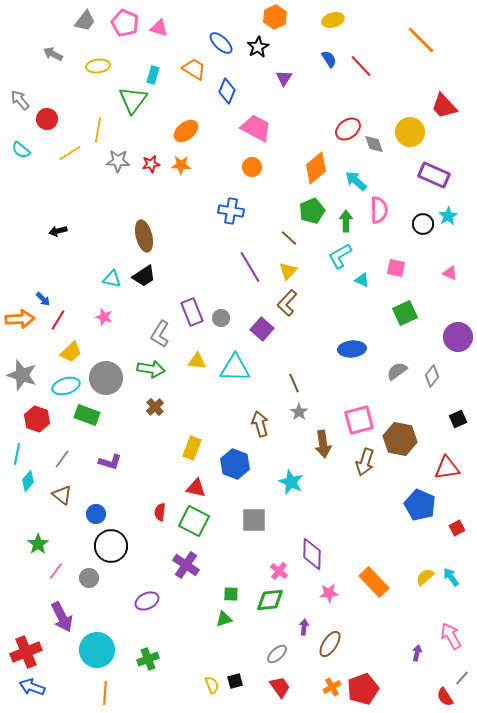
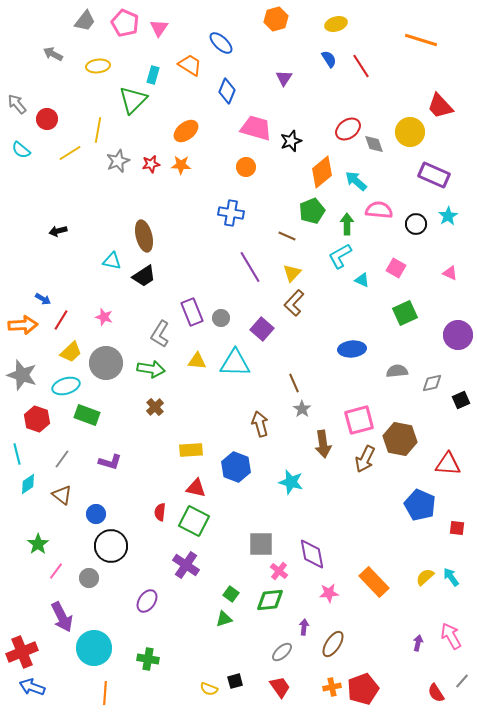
orange hexagon at (275, 17): moved 1 px right, 2 px down; rotated 10 degrees clockwise
yellow ellipse at (333, 20): moved 3 px right, 4 px down
pink triangle at (159, 28): rotated 48 degrees clockwise
orange line at (421, 40): rotated 28 degrees counterclockwise
black star at (258, 47): moved 33 px right, 94 px down; rotated 10 degrees clockwise
red line at (361, 66): rotated 10 degrees clockwise
orange trapezoid at (194, 69): moved 4 px left, 4 px up
gray arrow at (20, 100): moved 3 px left, 4 px down
green triangle at (133, 100): rotated 8 degrees clockwise
red trapezoid at (444, 106): moved 4 px left
pink trapezoid at (256, 128): rotated 12 degrees counterclockwise
gray star at (118, 161): rotated 25 degrees counterclockwise
orange circle at (252, 167): moved 6 px left
orange diamond at (316, 168): moved 6 px right, 4 px down
pink semicircle at (379, 210): rotated 84 degrees counterclockwise
blue cross at (231, 211): moved 2 px down
green arrow at (346, 221): moved 1 px right, 3 px down
black circle at (423, 224): moved 7 px left
brown line at (289, 238): moved 2 px left, 2 px up; rotated 18 degrees counterclockwise
pink square at (396, 268): rotated 18 degrees clockwise
yellow triangle at (288, 271): moved 4 px right, 2 px down
cyan triangle at (112, 279): moved 18 px up
blue arrow at (43, 299): rotated 14 degrees counterclockwise
brown L-shape at (287, 303): moved 7 px right
orange arrow at (20, 319): moved 3 px right, 6 px down
red line at (58, 320): moved 3 px right
purple circle at (458, 337): moved 2 px up
cyan triangle at (235, 368): moved 5 px up
gray semicircle at (397, 371): rotated 30 degrees clockwise
gray diamond at (432, 376): moved 7 px down; rotated 40 degrees clockwise
gray circle at (106, 378): moved 15 px up
gray star at (299, 412): moved 3 px right, 3 px up
black square at (458, 419): moved 3 px right, 19 px up
yellow rectangle at (192, 448): moved 1 px left, 2 px down; rotated 65 degrees clockwise
cyan line at (17, 454): rotated 25 degrees counterclockwise
brown arrow at (365, 462): moved 3 px up; rotated 8 degrees clockwise
blue hexagon at (235, 464): moved 1 px right, 3 px down
red triangle at (447, 468): moved 1 px right, 4 px up; rotated 12 degrees clockwise
cyan diamond at (28, 481): moved 3 px down; rotated 15 degrees clockwise
cyan star at (291, 482): rotated 10 degrees counterclockwise
gray square at (254, 520): moved 7 px right, 24 px down
red square at (457, 528): rotated 35 degrees clockwise
purple diamond at (312, 554): rotated 12 degrees counterclockwise
green square at (231, 594): rotated 35 degrees clockwise
purple ellipse at (147, 601): rotated 30 degrees counterclockwise
brown ellipse at (330, 644): moved 3 px right
cyan circle at (97, 650): moved 3 px left, 2 px up
red cross at (26, 652): moved 4 px left
purple arrow at (417, 653): moved 1 px right, 10 px up
gray ellipse at (277, 654): moved 5 px right, 2 px up
green cross at (148, 659): rotated 30 degrees clockwise
gray line at (462, 678): moved 3 px down
yellow semicircle at (212, 685): moved 3 px left, 4 px down; rotated 132 degrees clockwise
orange cross at (332, 687): rotated 18 degrees clockwise
red semicircle at (445, 697): moved 9 px left, 4 px up
